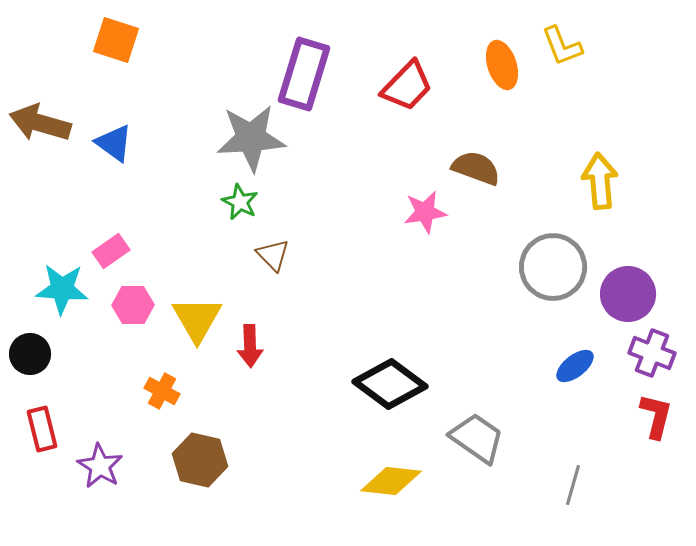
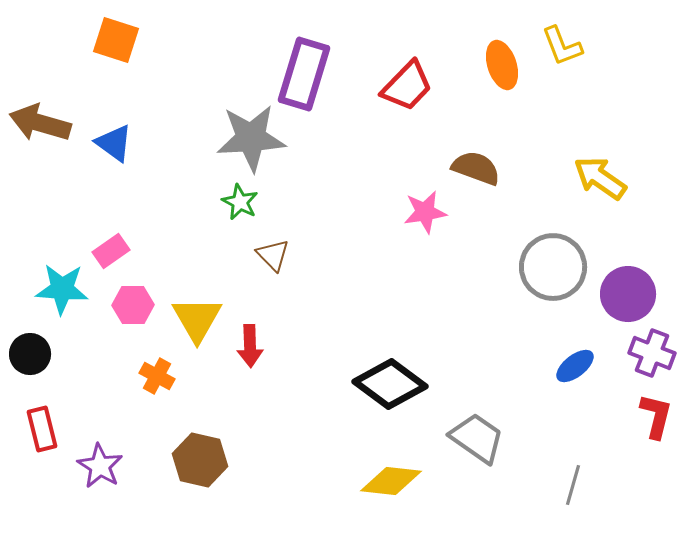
yellow arrow: moved 3 px up; rotated 50 degrees counterclockwise
orange cross: moved 5 px left, 15 px up
